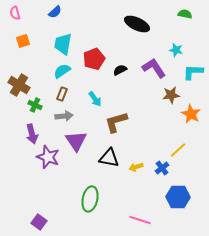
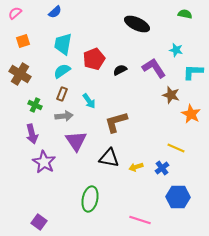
pink semicircle: rotated 64 degrees clockwise
brown cross: moved 1 px right, 11 px up
brown star: rotated 24 degrees clockwise
cyan arrow: moved 6 px left, 2 px down
yellow line: moved 2 px left, 2 px up; rotated 66 degrees clockwise
purple star: moved 4 px left, 5 px down; rotated 10 degrees clockwise
